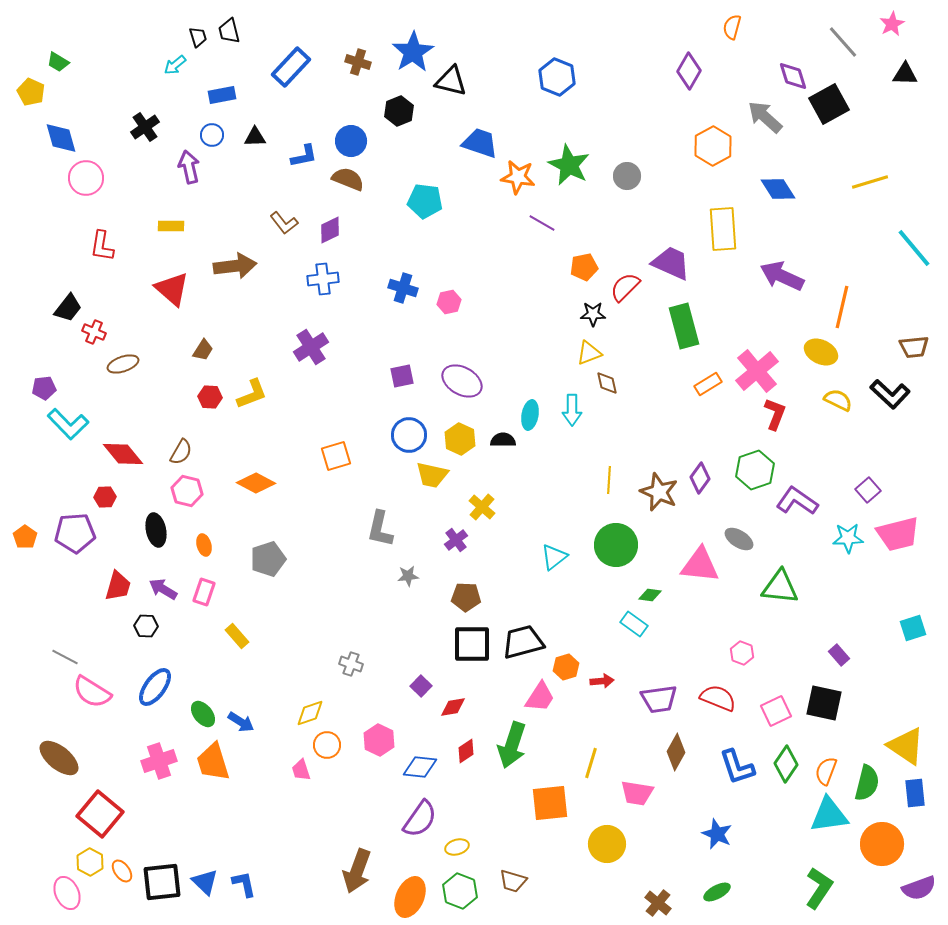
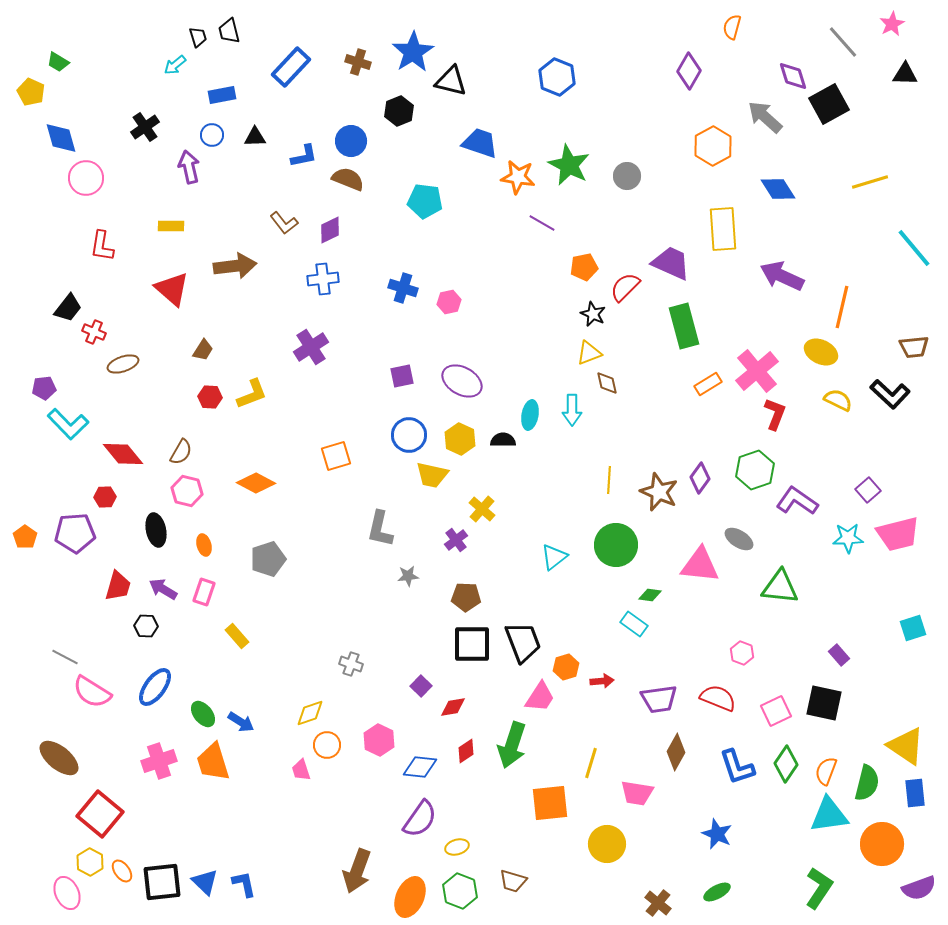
black star at (593, 314): rotated 25 degrees clockwise
yellow cross at (482, 507): moved 2 px down
black trapezoid at (523, 642): rotated 84 degrees clockwise
